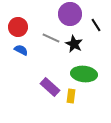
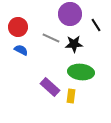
black star: rotated 30 degrees counterclockwise
green ellipse: moved 3 px left, 2 px up
